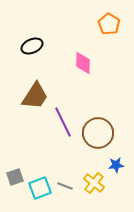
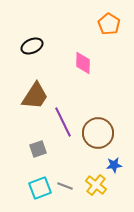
blue star: moved 2 px left
gray square: moved 23 px right, 28 px up
yellow cross: moved 2 px right, 2 px down
